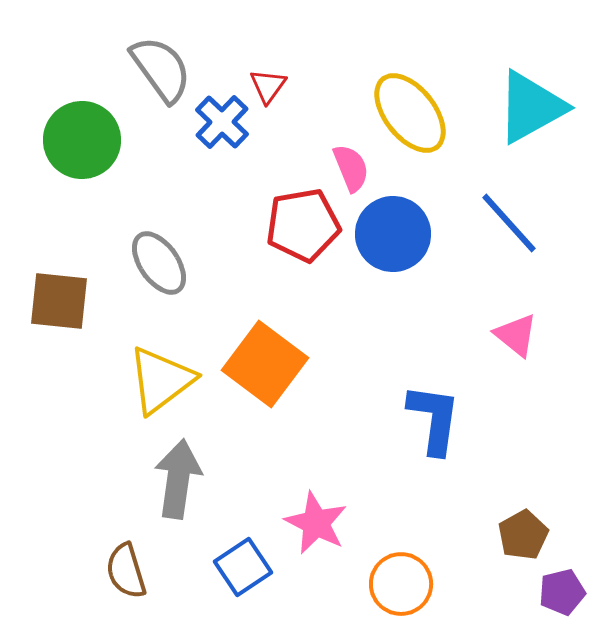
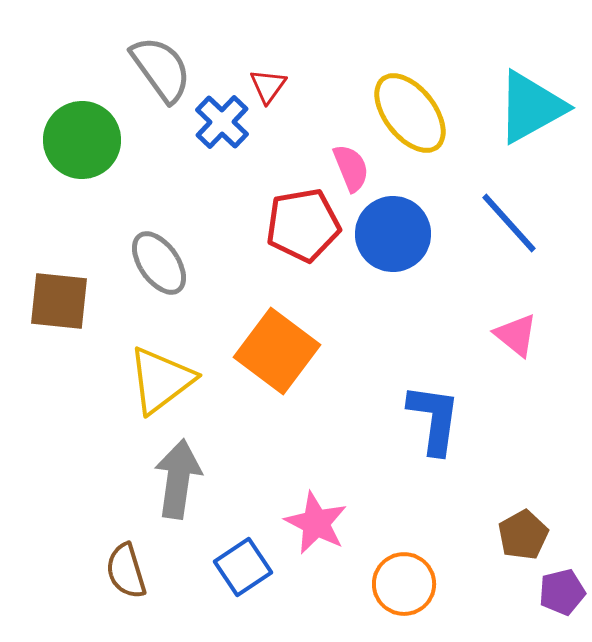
orange square: moved 12 px right, 13 px up
orange circle: moved 3 px right
